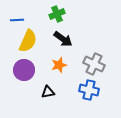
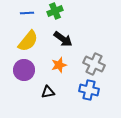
green cross: moved 2 px left, 3 px up
blue line: moved 10 px right, 7 px up
yellow semicircle: rotated 15 degrees clockwise
